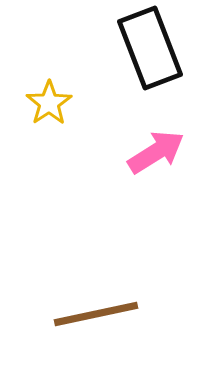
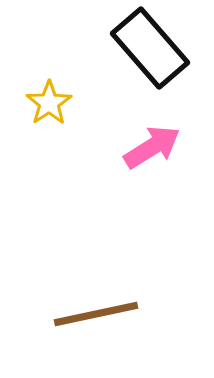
black rectangle: rotated 20 degrees counterclockwise
pink arrow: moved 4 px left, 5 px up
